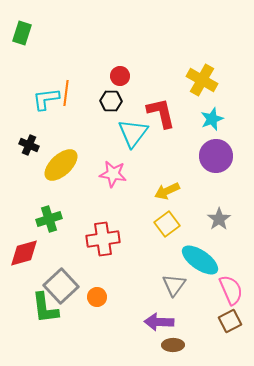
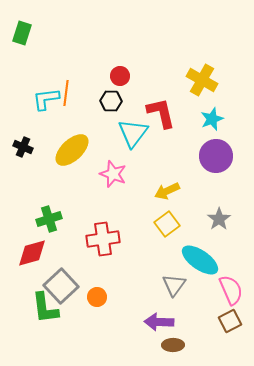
black cross: moved 6 px left, 2 px down
yellow ellipse: moved 11 px right, 15 px up
pink star: rotated 12 degrees clockwise
red diamond: moved 8 px right
